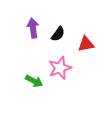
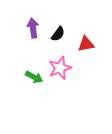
green arrow: moved 4 px up
